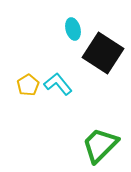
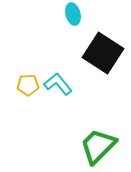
cyan ellipse: moved 15 px up
yellow pentagon: rotated 30 degrees clockwise
green trapezoid: moved 2 px left, 1 px down
